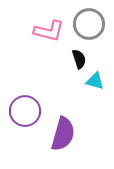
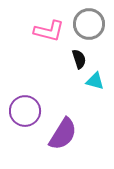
purple semicircle: rotated 16 degrees clockwise
